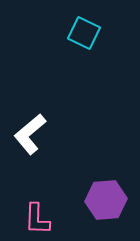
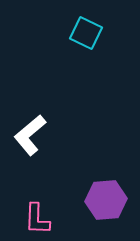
cyan square: moved 2 px right
white L-shape: moved 1 px down
